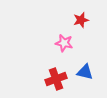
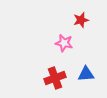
blue triangle: moved 1 px right, 2 px down; rotated 18 degrees counterclockwise
red cross: moved 1 px left, 1 px up
